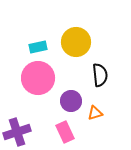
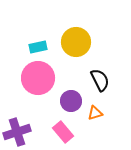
black semicircle: moved 5 px down; rotated 20 degrees counterclockwise
pink rectangle: moved 2 px left; rotated 15 degrees counterclockwise
